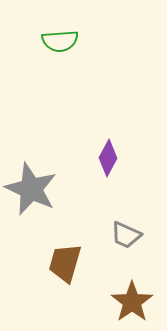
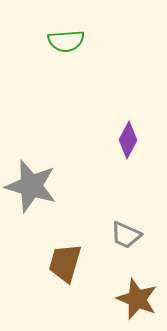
green semicircle: moved 6 px right
purple diamond: moved 20 px right, 18 px up
gray star: moved 3 px up; rotated 8 degrees counterclockwise
brown star: moved 5 px right, 3 px up; rotated 15 degrees counterclockwise
